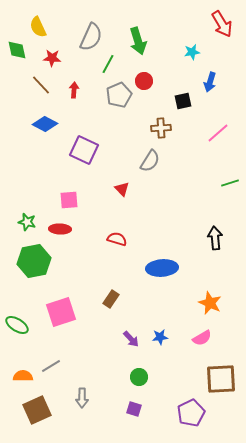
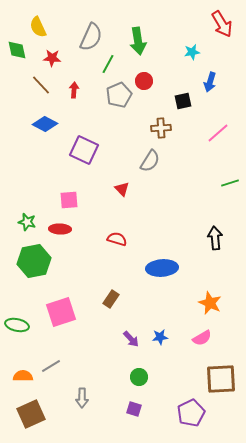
green arrow at (138, 41): rotated 8 degrees clockwise
green ellipse at (17, 325): rotated 20 degrees counterclockwise
brown square at (37, 410): moved 6 px left, 4 px down
